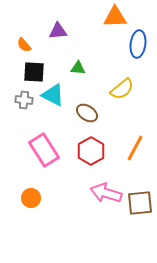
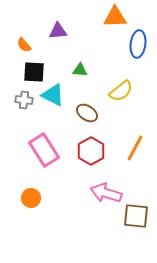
green triangle: moved 2 px right, 2 px down
yellow semicircle: moved 1 px left, 2 px down
brown square: moved 4 px left, 13 px down; rotated 12 degrees clockwise
